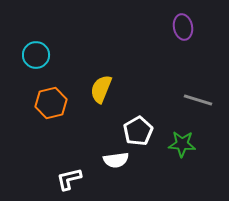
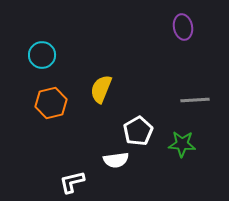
cyan circle: moved 6 px right
gray line: moved 3 px left; rotated 20 degrees counterclockwise
white L-shape: moved 3 px right, 3 px down
